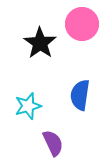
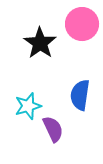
purple semicircle: moved 14 px up
